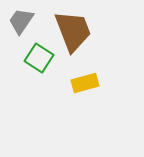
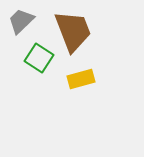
gray trapezoid: rotated 12 degrees clockwise
yellow rectangle: moved 4 px left, 4 px up
